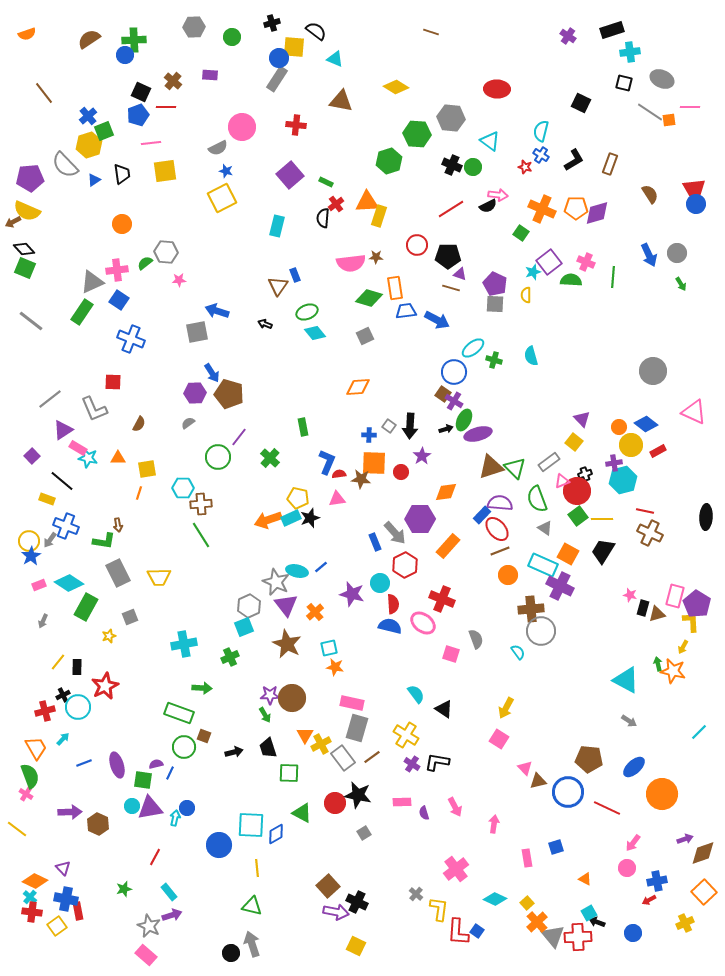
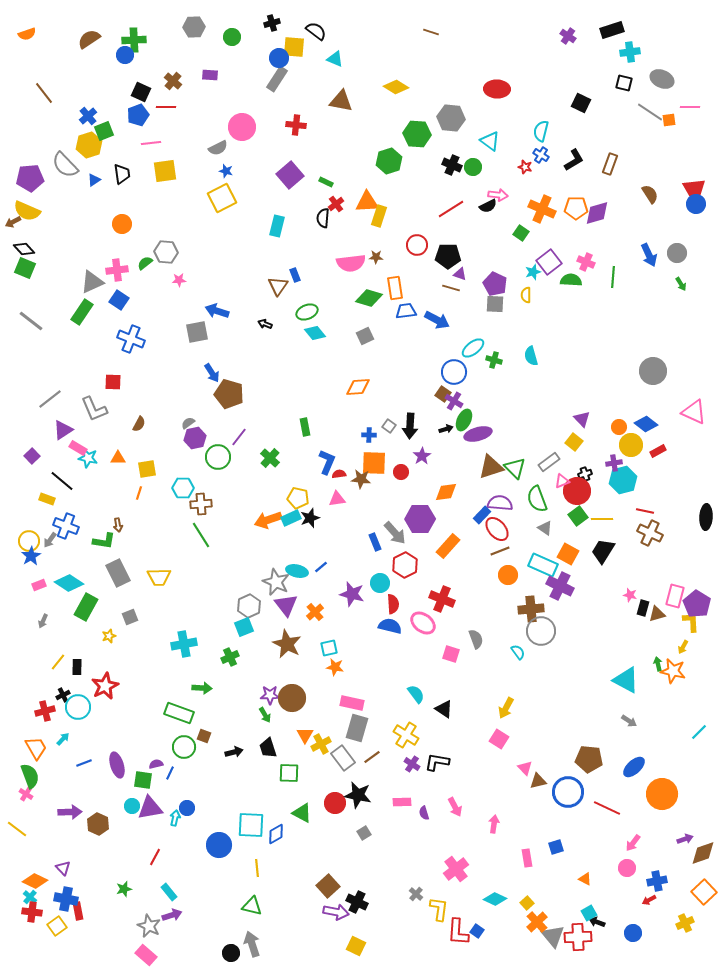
purple hexagon at (195, 393): moved 45 px down; rotated 10 degrees counterclockwise
green rectangle at (303, 427): moved 2 px right
